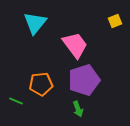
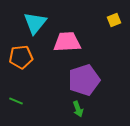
yellow square: moved 1 px left, 1 px up
pink trapezoid: moved 8 px left, 3 px up; rotated 56 degrees counterclockwise
orange pentagon: moved 20 px left, 27 px up
